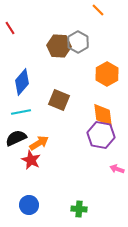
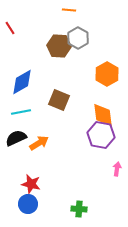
orange line: moved 29 px left; rotated 40 degrees counterclockwise
gray hexagon: moved 4 px up
blue diamond: rotated 20 degrees clockwise
red star: moved 24 px down; rotated 12 degrees counterclockwise
pink arrow: rotated 80 degrees clockwise
blue circle: moved 1 px left, 1 px up
